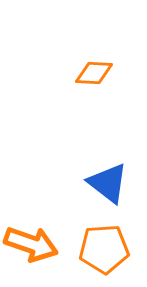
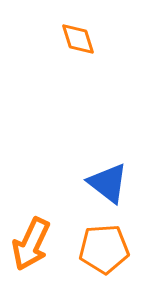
orange diamond: moved 16 px left, 34 px up; rotated 69 degrees clockwise
orange arrow: rotated 96 degrees clockwise
